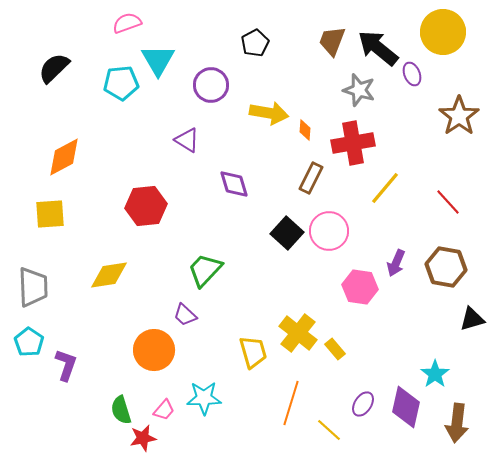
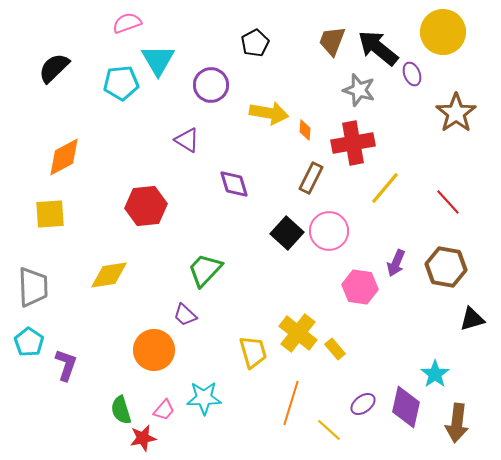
brown star at (459, 116): moved 3 px left, 3 px up
purple ellipse at (363, 404): rotated 20 degrees clockwise
